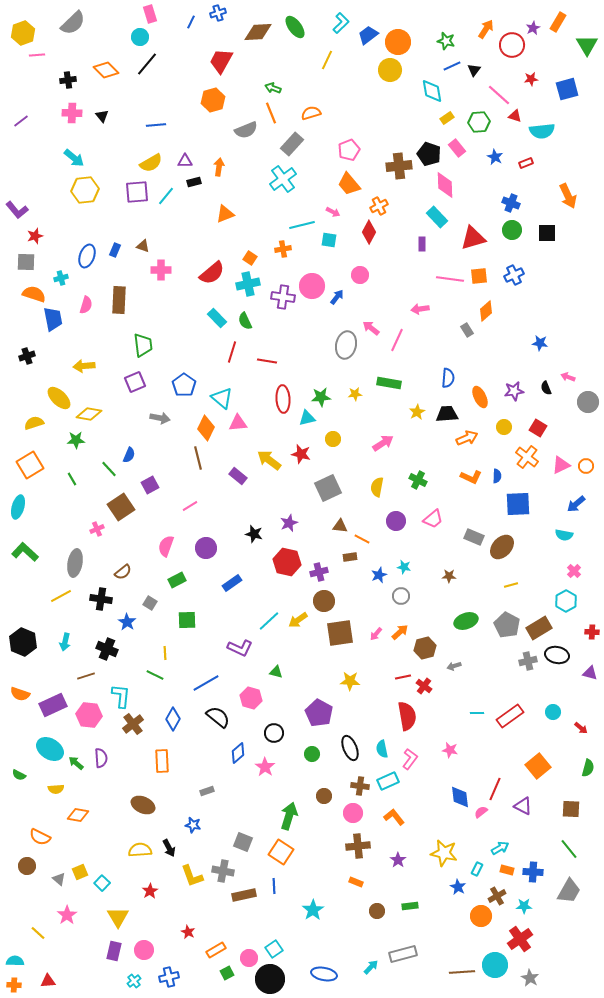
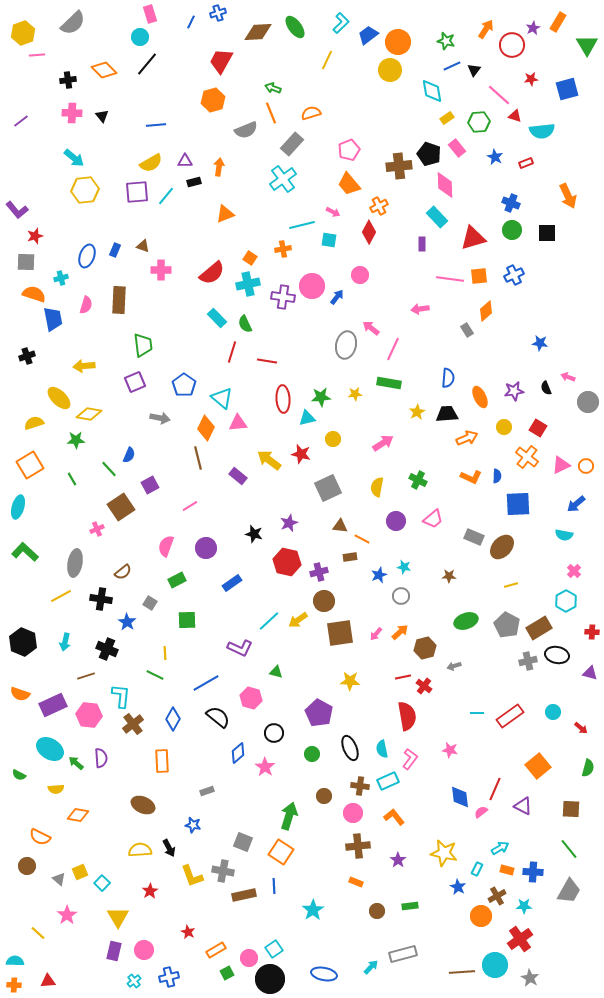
orange diamond at (106, 70): moved 2 px left
green semicircle at (245, 321): moved 3 px down
pink line at (397, 340): moved 4 px left, 9 px down
